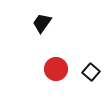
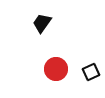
black square: rotated 24 degrees clockwise
